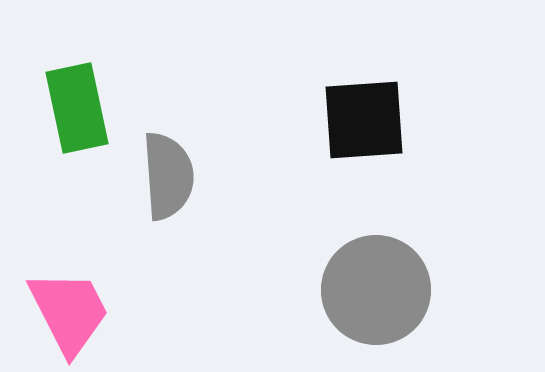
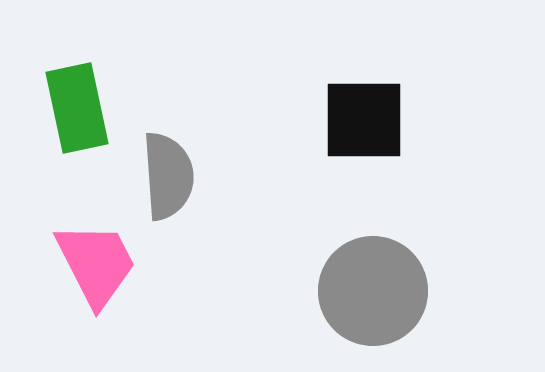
black square: rotated 4 degrees clockwise
gray circle: moved 3 px left, 1 px down
pink trapezoid: moved 27 px right, 48 px up
